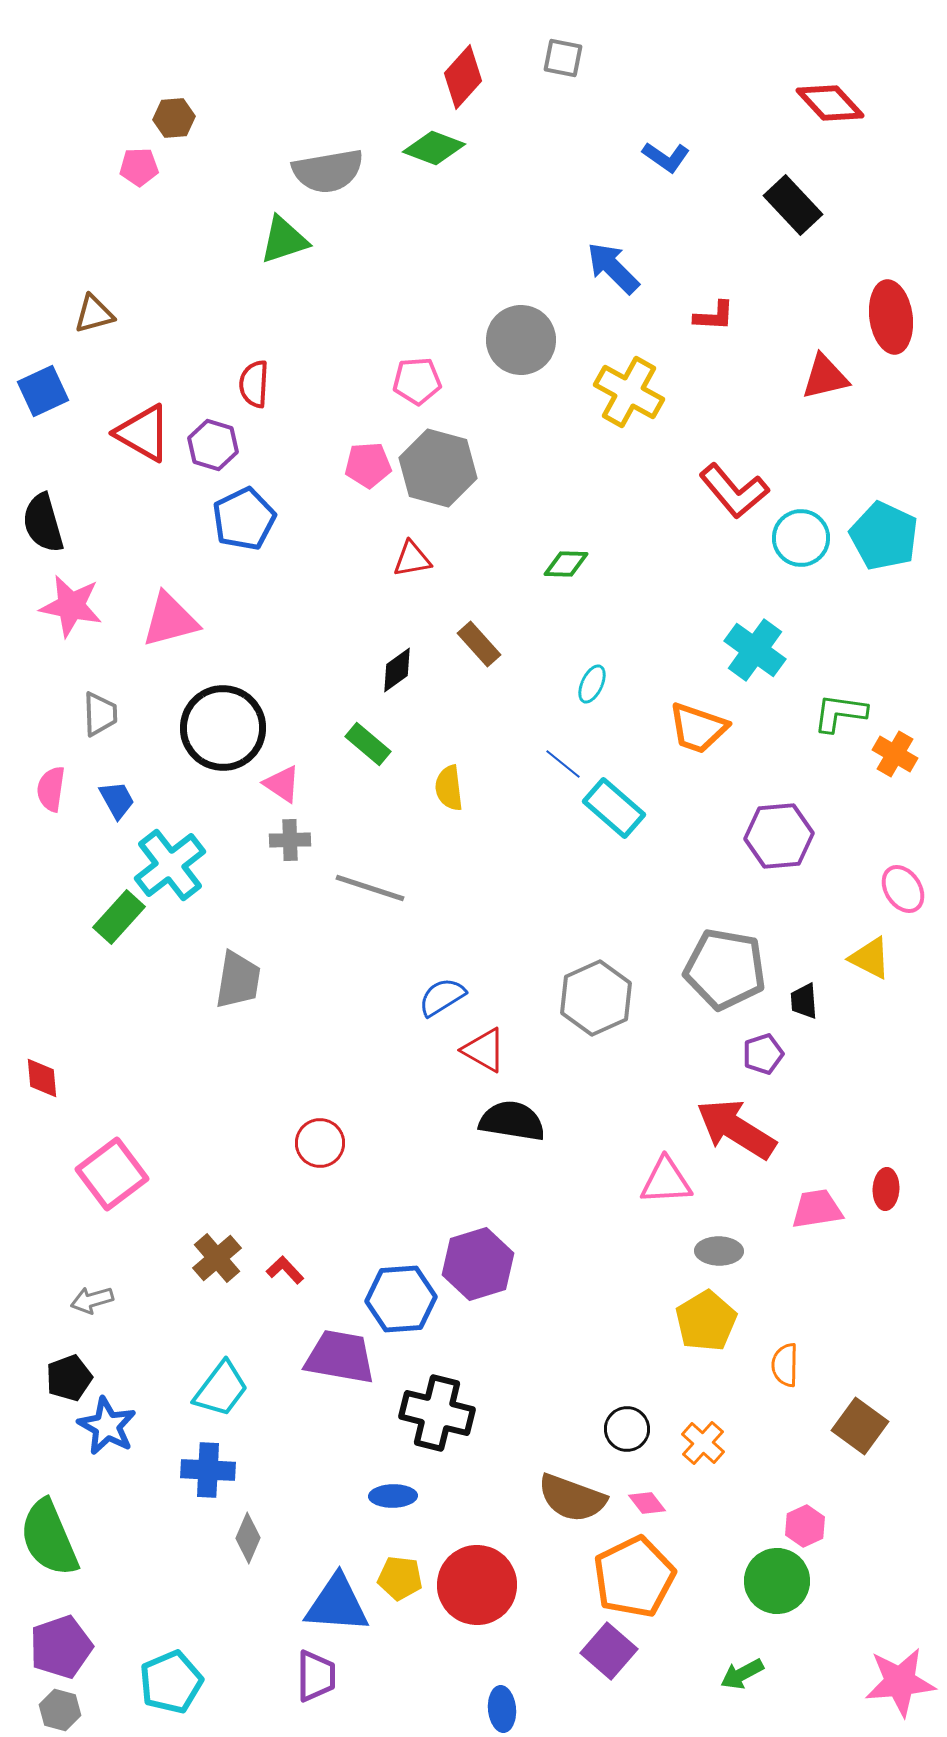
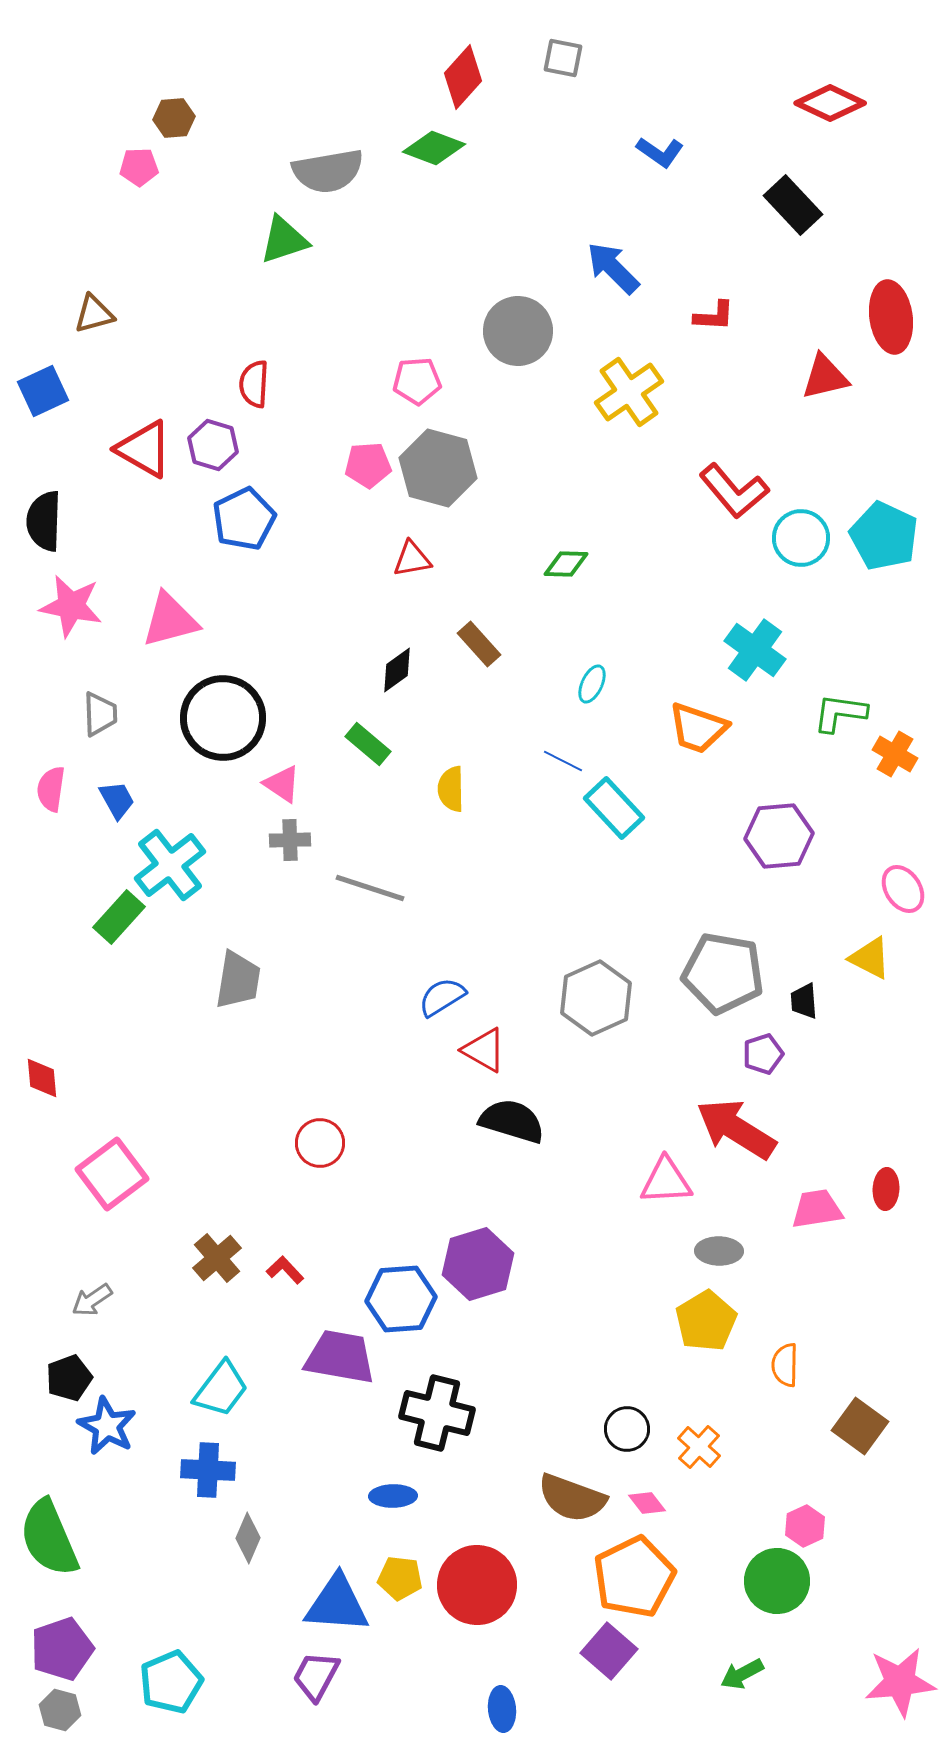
red diamond at (830, 103): rotated 22 degrees counterclockwise
blue L-shape at (666, 157): moved 6 px left, 5 px up
gray circle at (521, 340): moved 3 px left, 9 px up
yellow cross at (629, 392): rotated 26 degrees clockwise
red triangle at (143, 433): moved 1 px right, 16 px down
black semicircle at (43, 523): moved 1 px right, 2 px up; rotated 18 degrees clockwise
black circle at (223, 728): moved 10 px up
blue line at (563, 764): moved 3 px up; rotated 12 degrees counterclockwise
yellow semicircle at (449, 788): moved 2 px right, 1 px down; rotated 6 degrees clockwise
cyan rectangle at (614, 808): rotated 6 degrees clockwise
gray pentagon at (725, 969): moved 2 px left, 4 px down
black semicircle at (512, 1121): rotated 8 degrees clockwise
gray arrow at (92, 1300): rotated 18 degrees counterclockwise
orange cross at (703, 1443): moved 4 px left, 4 px down
purple pentagon at (61, 1647): moved 1 px right, 2 px down
purple trapezoid at (316, 1676): rotated 152 degrees counterclockwise
